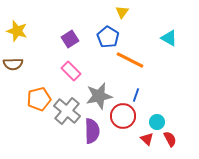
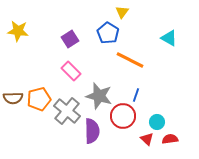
yellow star: moved 1 px right; rotated 10 degrees counterclockwise
blue pentagon: moved 4 px up
brown semicircle: moved 34 px down
gray star: rotated 28 degrees clockwise
red semicircle: rotated 70 degrees counterclockwise
